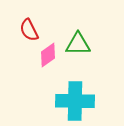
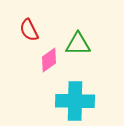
pink diamond: moved 1 px right, 5 px down
